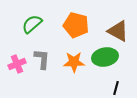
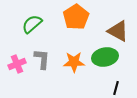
orange pentagon: moved 8 px up; rotated 25 degrees clockwise
